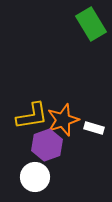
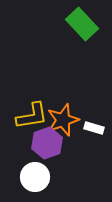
green rectangle: moved 9 px left; rotated 12 degrees counterclockwise
purple hexagon: moved 2 px up
